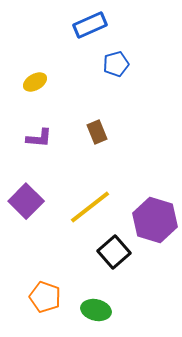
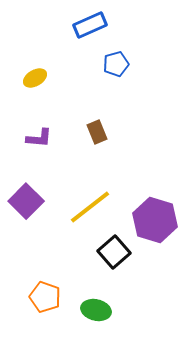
yellow ellipse: moved 4 px up
